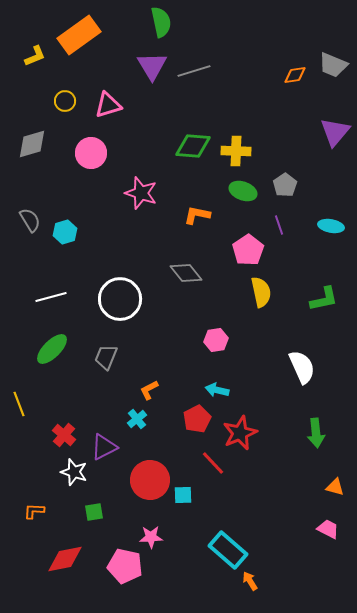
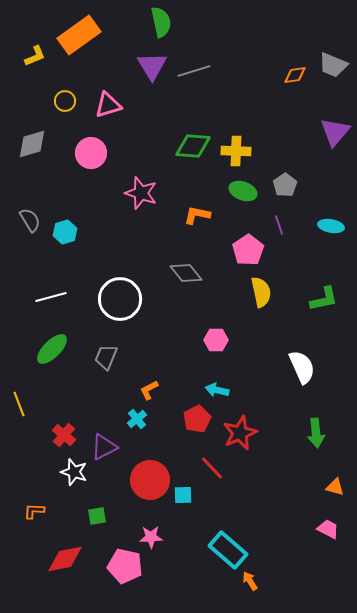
pink hexagon at (216, 340): rotated 10 degrees clockwise
red line at (213, 463): moved 1 px left, 5 px down
green square at (94, 512): moved 3 px right, 4 px down
